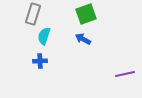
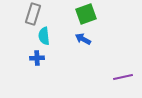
cyan semicircle: rotated 24 degrees counterclockwise
blue cross: moved 3 px left, 3 px up
purple line: moved 2 px left, 3 px down
